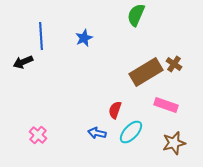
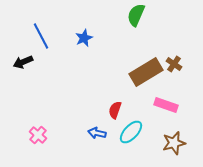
blue line: rotated 24 degrees counterclockwise
